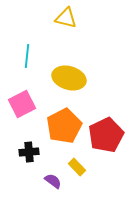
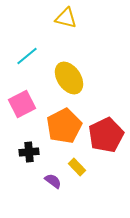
cyan line: rotated 45 degrees clockwise
yellow ellipse: rotated 40 degrees clockwise
